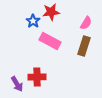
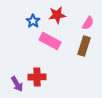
red star: moved 6 px right, 3 px down
pink semicircle: moved 2 px right
